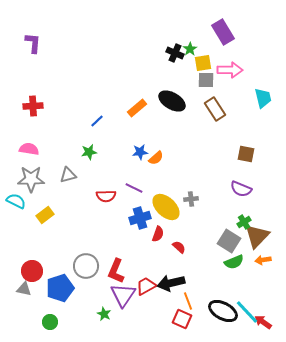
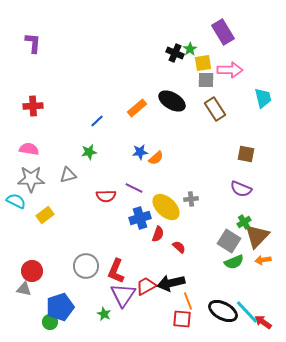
blue pentagon at (60, 288): moved 19 px down
red square at (182, 319): rotated 18 degrees counterclockwise
